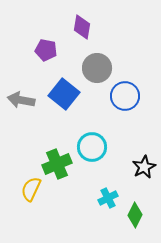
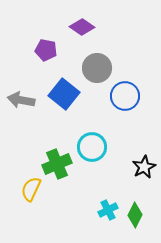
purple diamond: rotated 65 degrees counterclockwise
cyan cross: moved 12 px down
